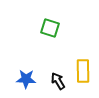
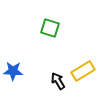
yellow rectangle: rotated 60 degrees clockwise
blue star: moved 13 px left, 8 px up
